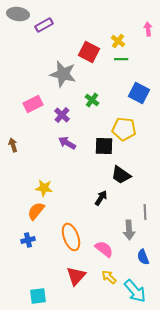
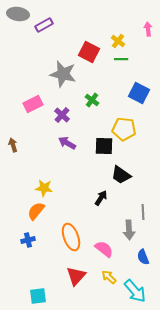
gray line: moved 2 px left
